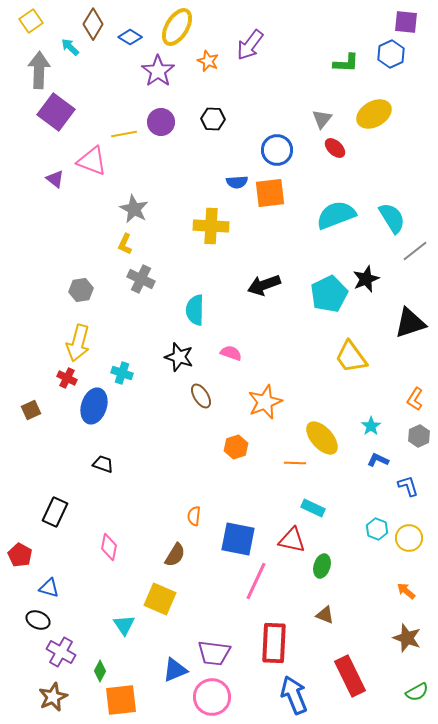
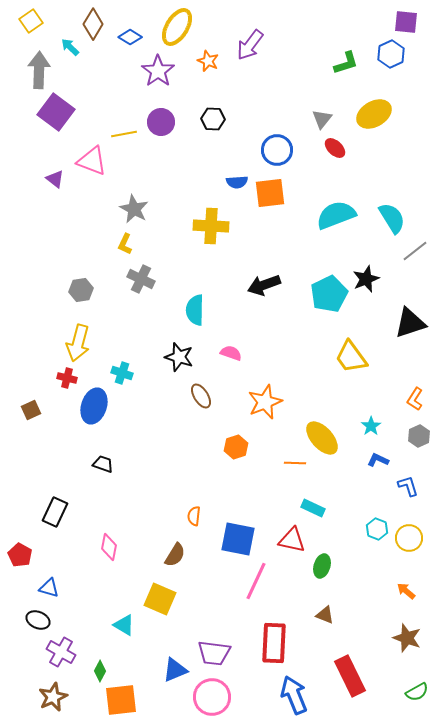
green L-shape at (346, 63): rotated 20 degrees counterclockwise
red cross at (67, 378): rotated 12 degrees counterclockwise
cyan triangle at (124, 625): rotated 25 degrees counterclockwise
